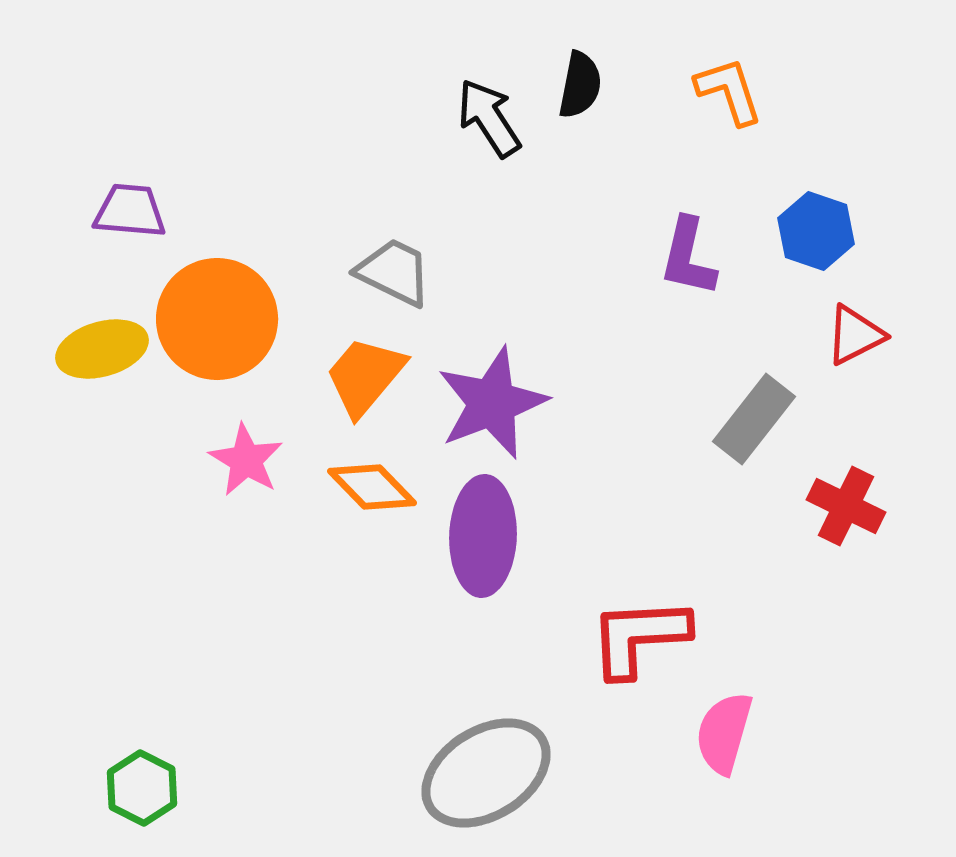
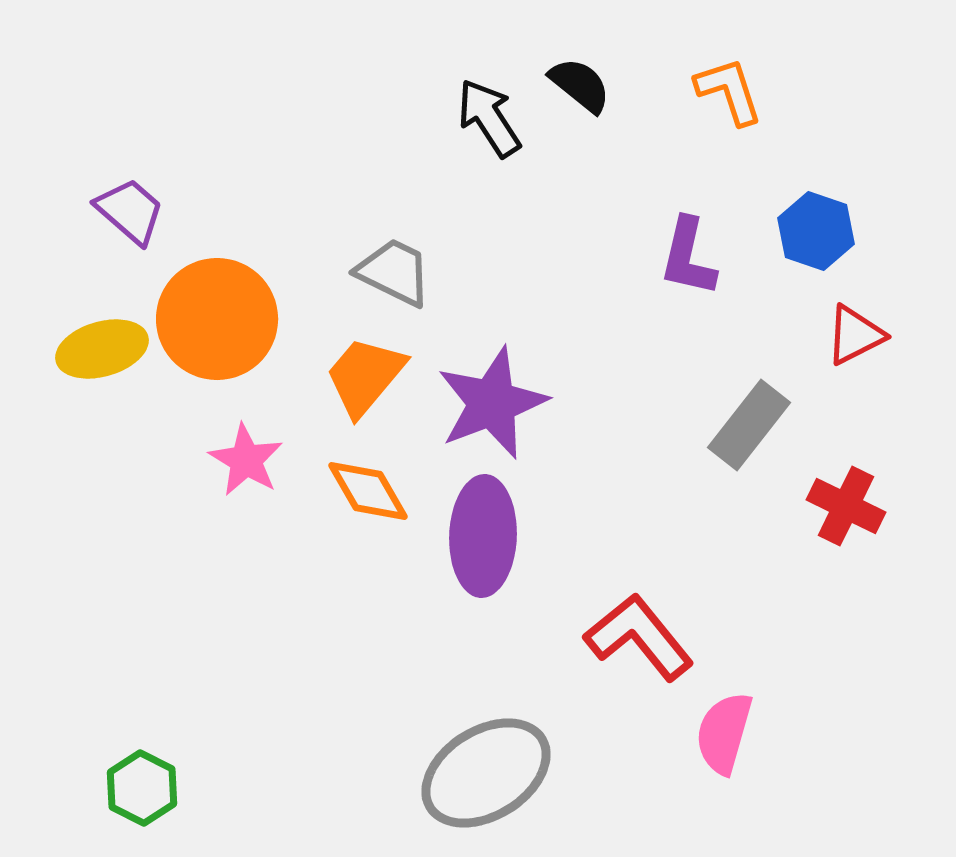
black semicircle: rotated 62 degrees counterclockwise
purple trapezoid: rotated 36 degrees clockwise
gray rectangle: moved 5 px left, 6 px down
orange diamond: moved 4 px left, 4 px down; rotated 14 degrees clockwise
red L-shape: rotated 54 degrees clockwise
